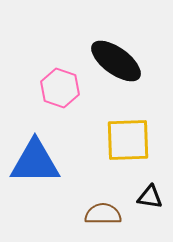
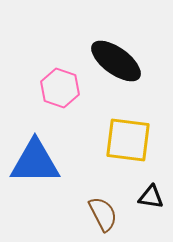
yellow square: rotated 9 degrees clockwise
black triangle: moved 1 px right
brown semicircle: rotated 63 degrees clockwise
